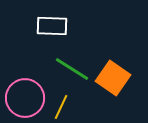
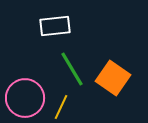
white rectangle: moved 3 px right; rotated 8 degrees counterclockwise
green line: rotated 27 degrees clockwise
